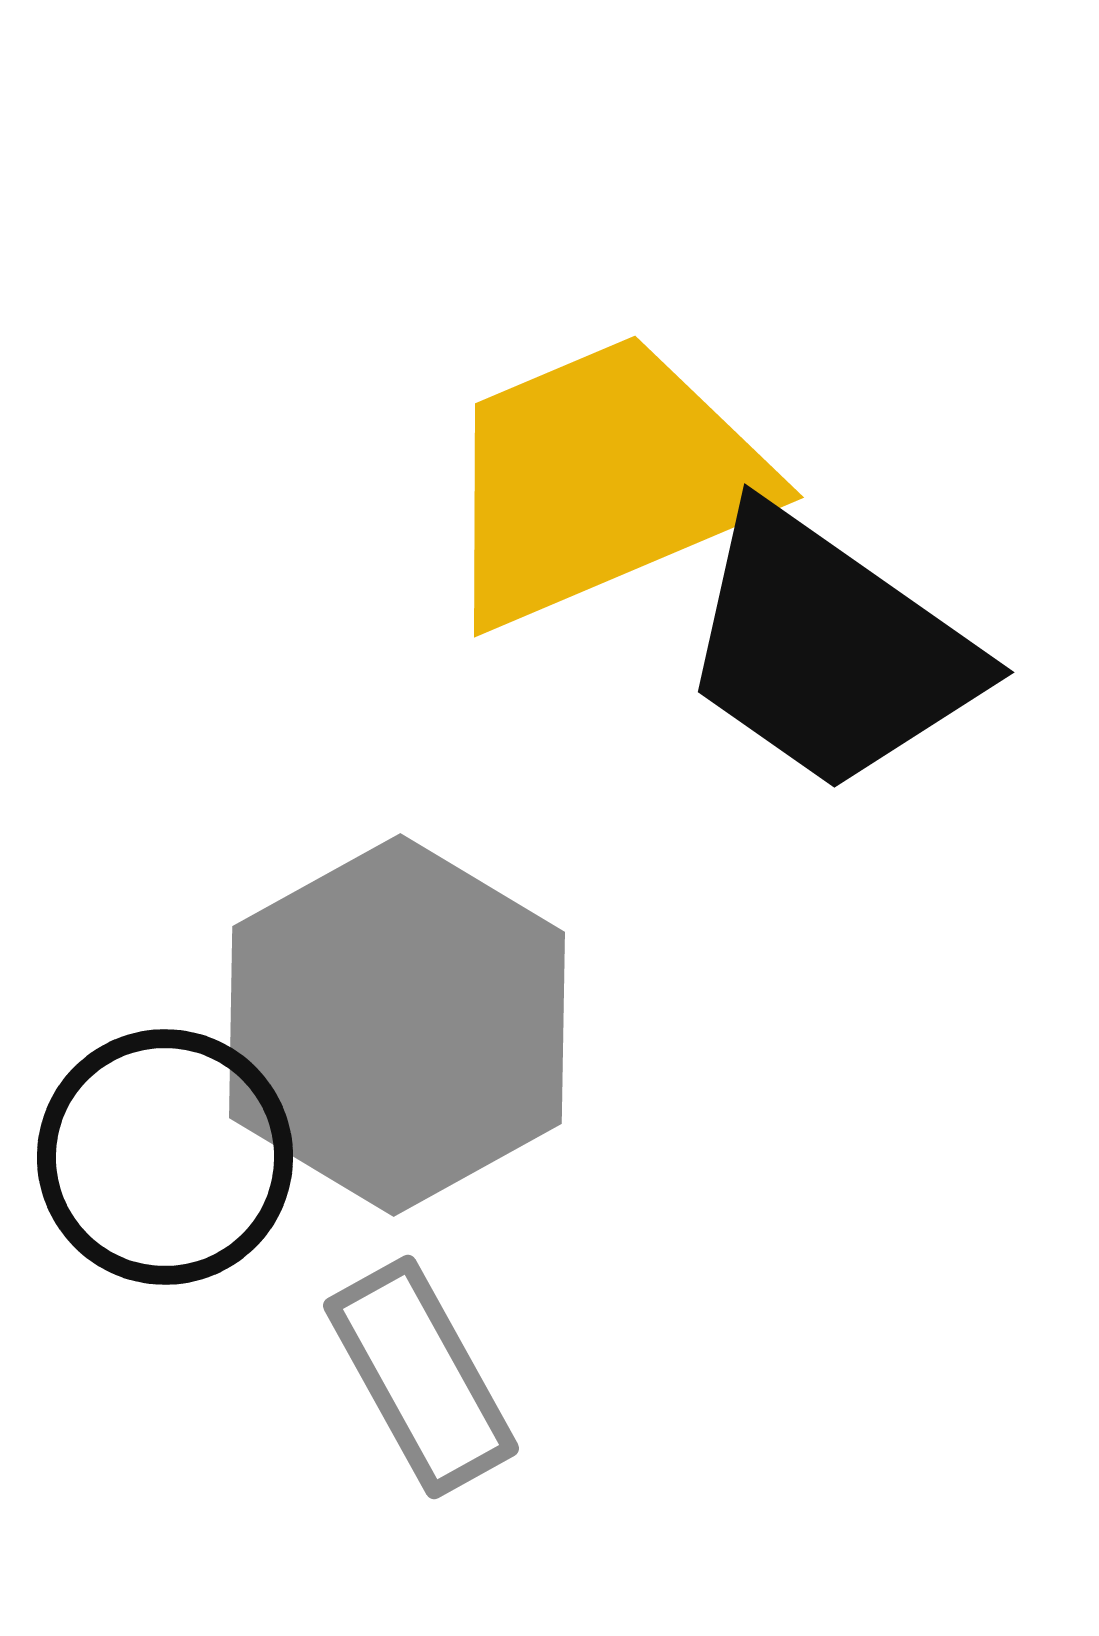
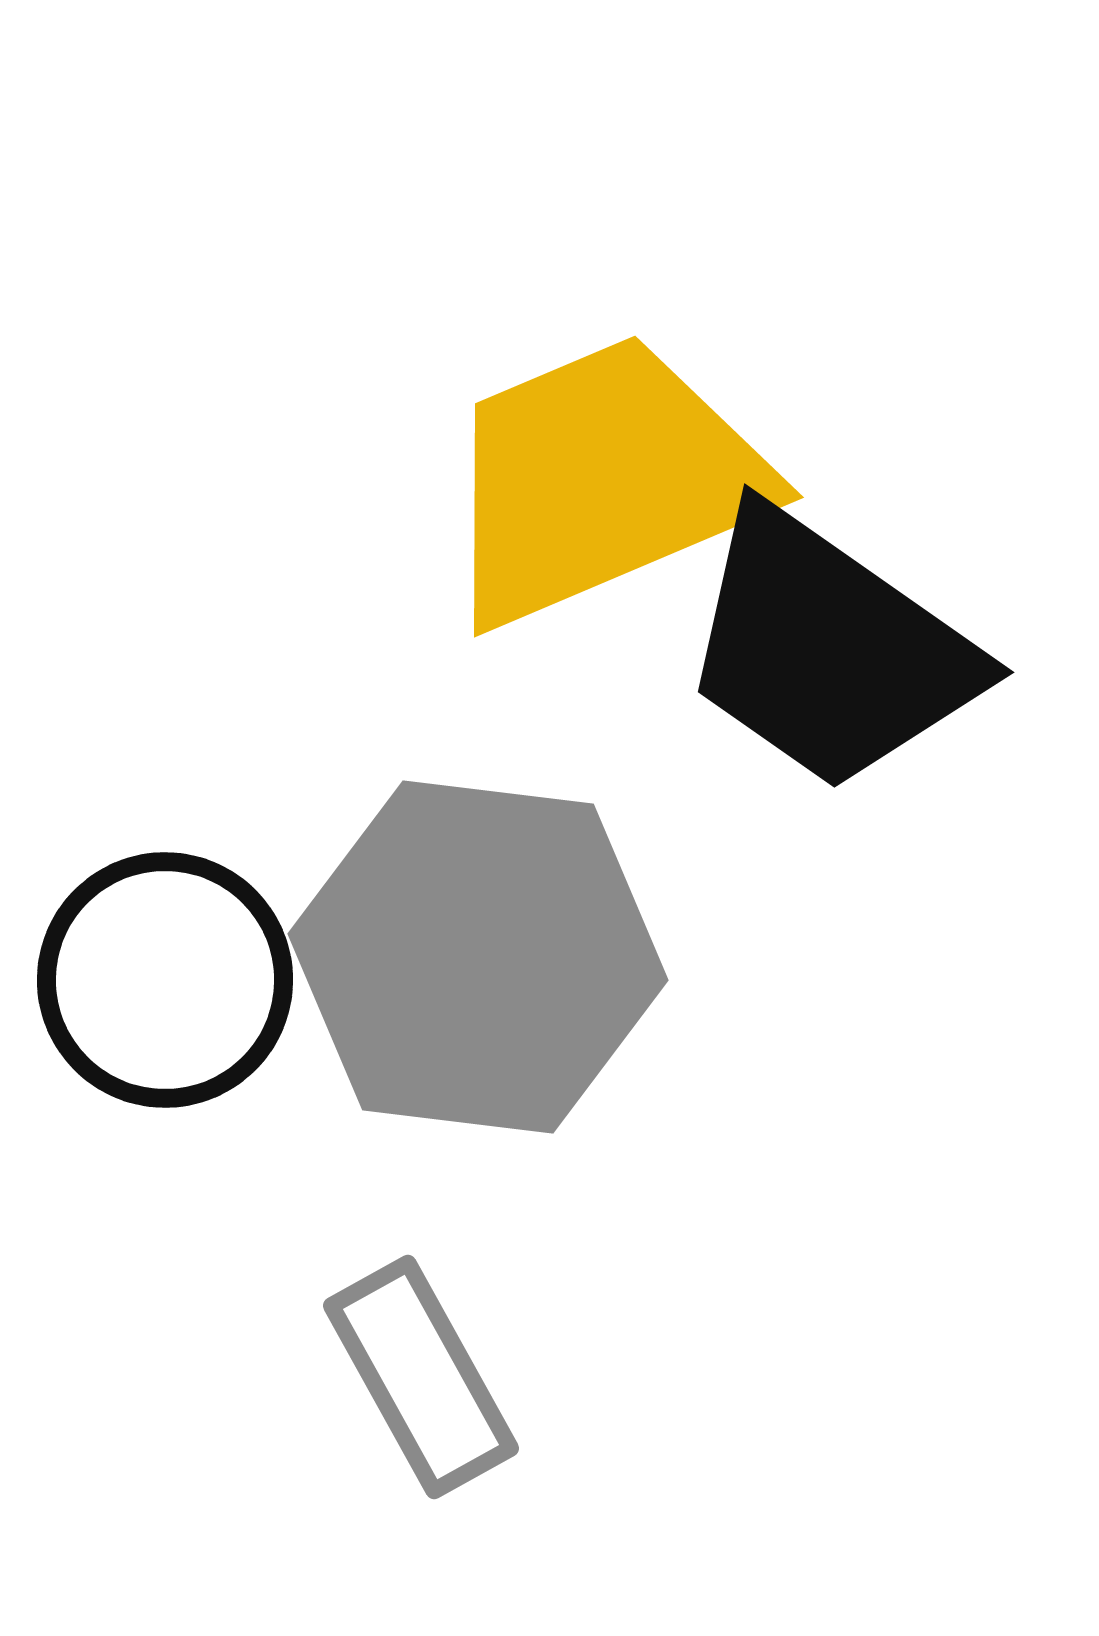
gray hexagon: moved 81 px right, 68 px up; rotated 24 degrees counterclockwise
black circle: moved 177 px up
